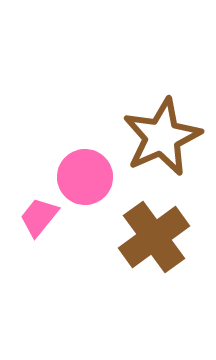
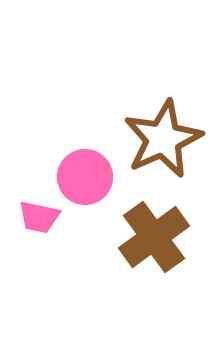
brown star: moved 1 px right, 2 px down
pink trapezoid: rotated 117 degrees counterclockwise
